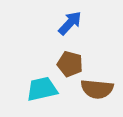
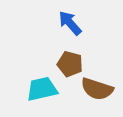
blue arrow: rotated 84 degrees counterclockwise
brown semicircle: rotated 12 degrees clockwise
